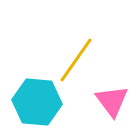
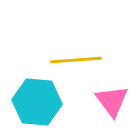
yellow line: rotated 51 degrees clockwise
